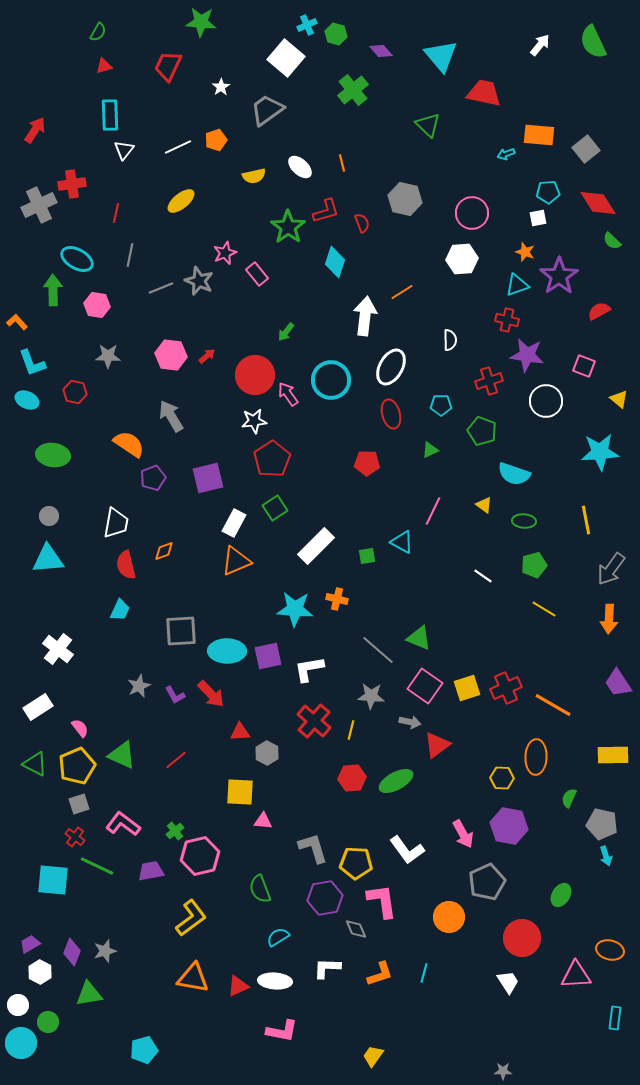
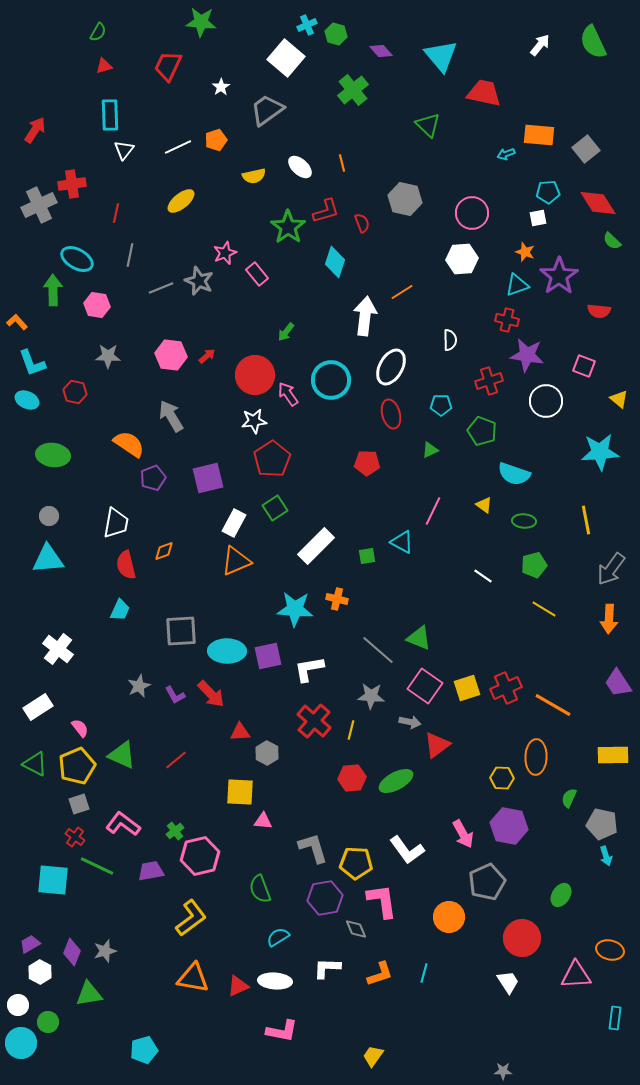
red semicircle at (599, 311): rotated 145 degrees counterclockwise
